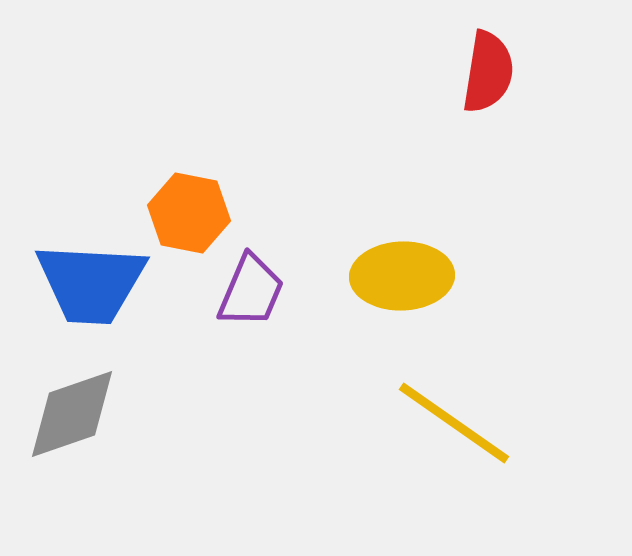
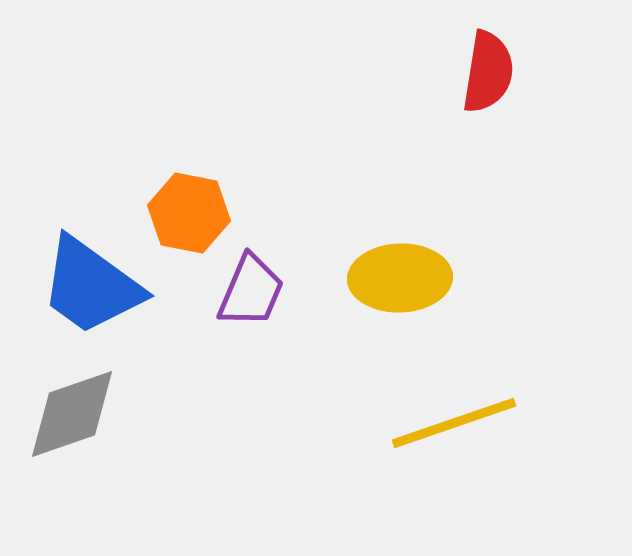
yellow ellipse: moved 2 px left, 2 px down
blue trapezoid: moved 3 px down; rotated 33 degrees clockwise
yellow line: rotated 54 degrees counterclockwise
